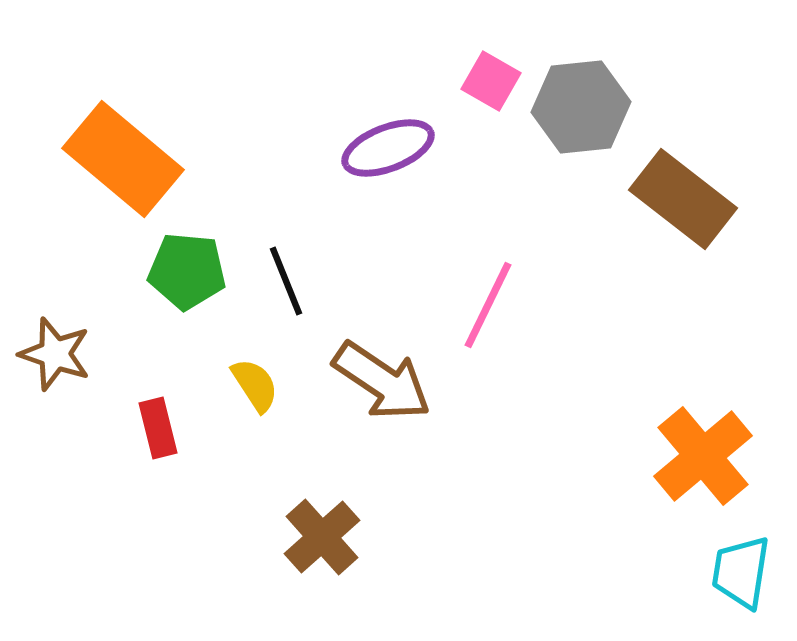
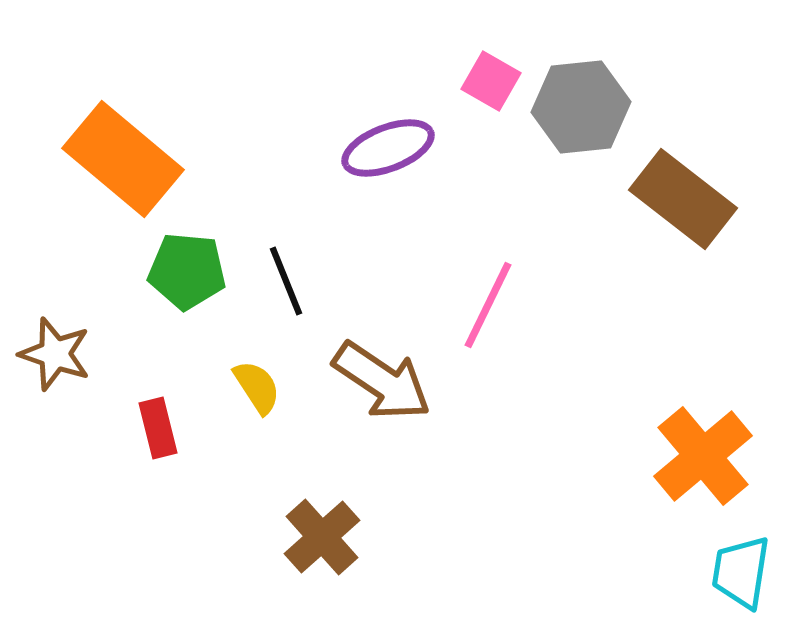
yellow semicircle: moved 2 px right, 2 px down
